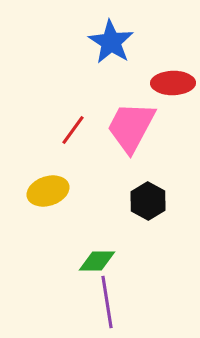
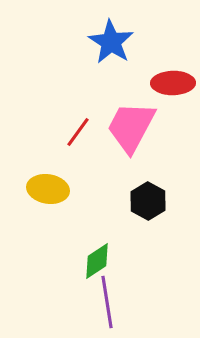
red line: moved 5 px right, 2 px down
yellow ellipse: moved 2 px up; rotated 27 degrees clockwise
green diamond: rotated 33 degrees counterclockwise
